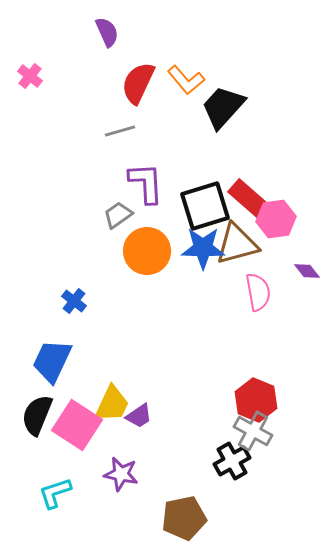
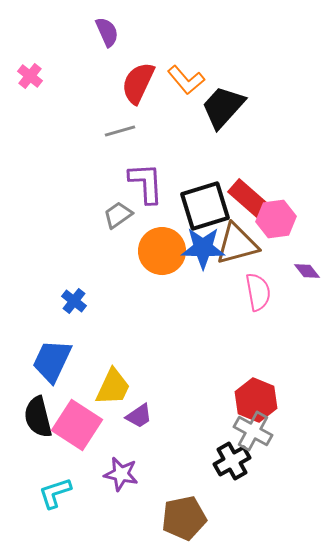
orange circle: moved 15 px right
yellow trapezoid: moved 1 px right, 17 px up
black semicircle: moved 1 px right, 2 px down; rotated 36 degrees counterclockwise
